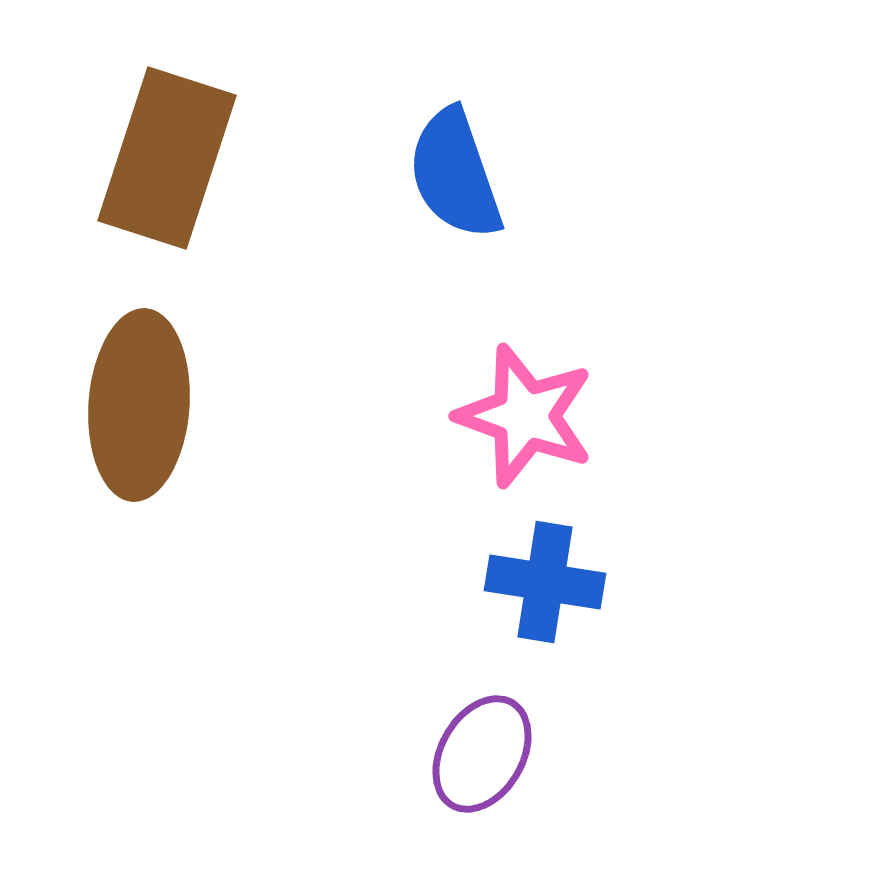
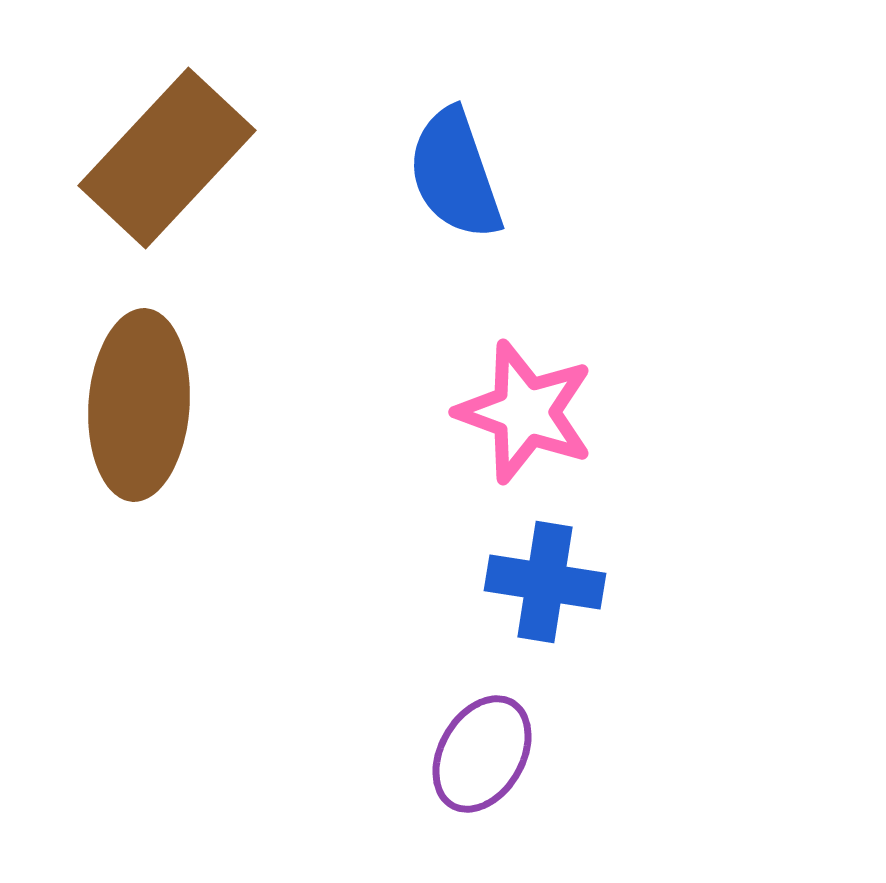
brown rectangle: rotated 25 degrees clockwise
pink star: moved 4 px up
